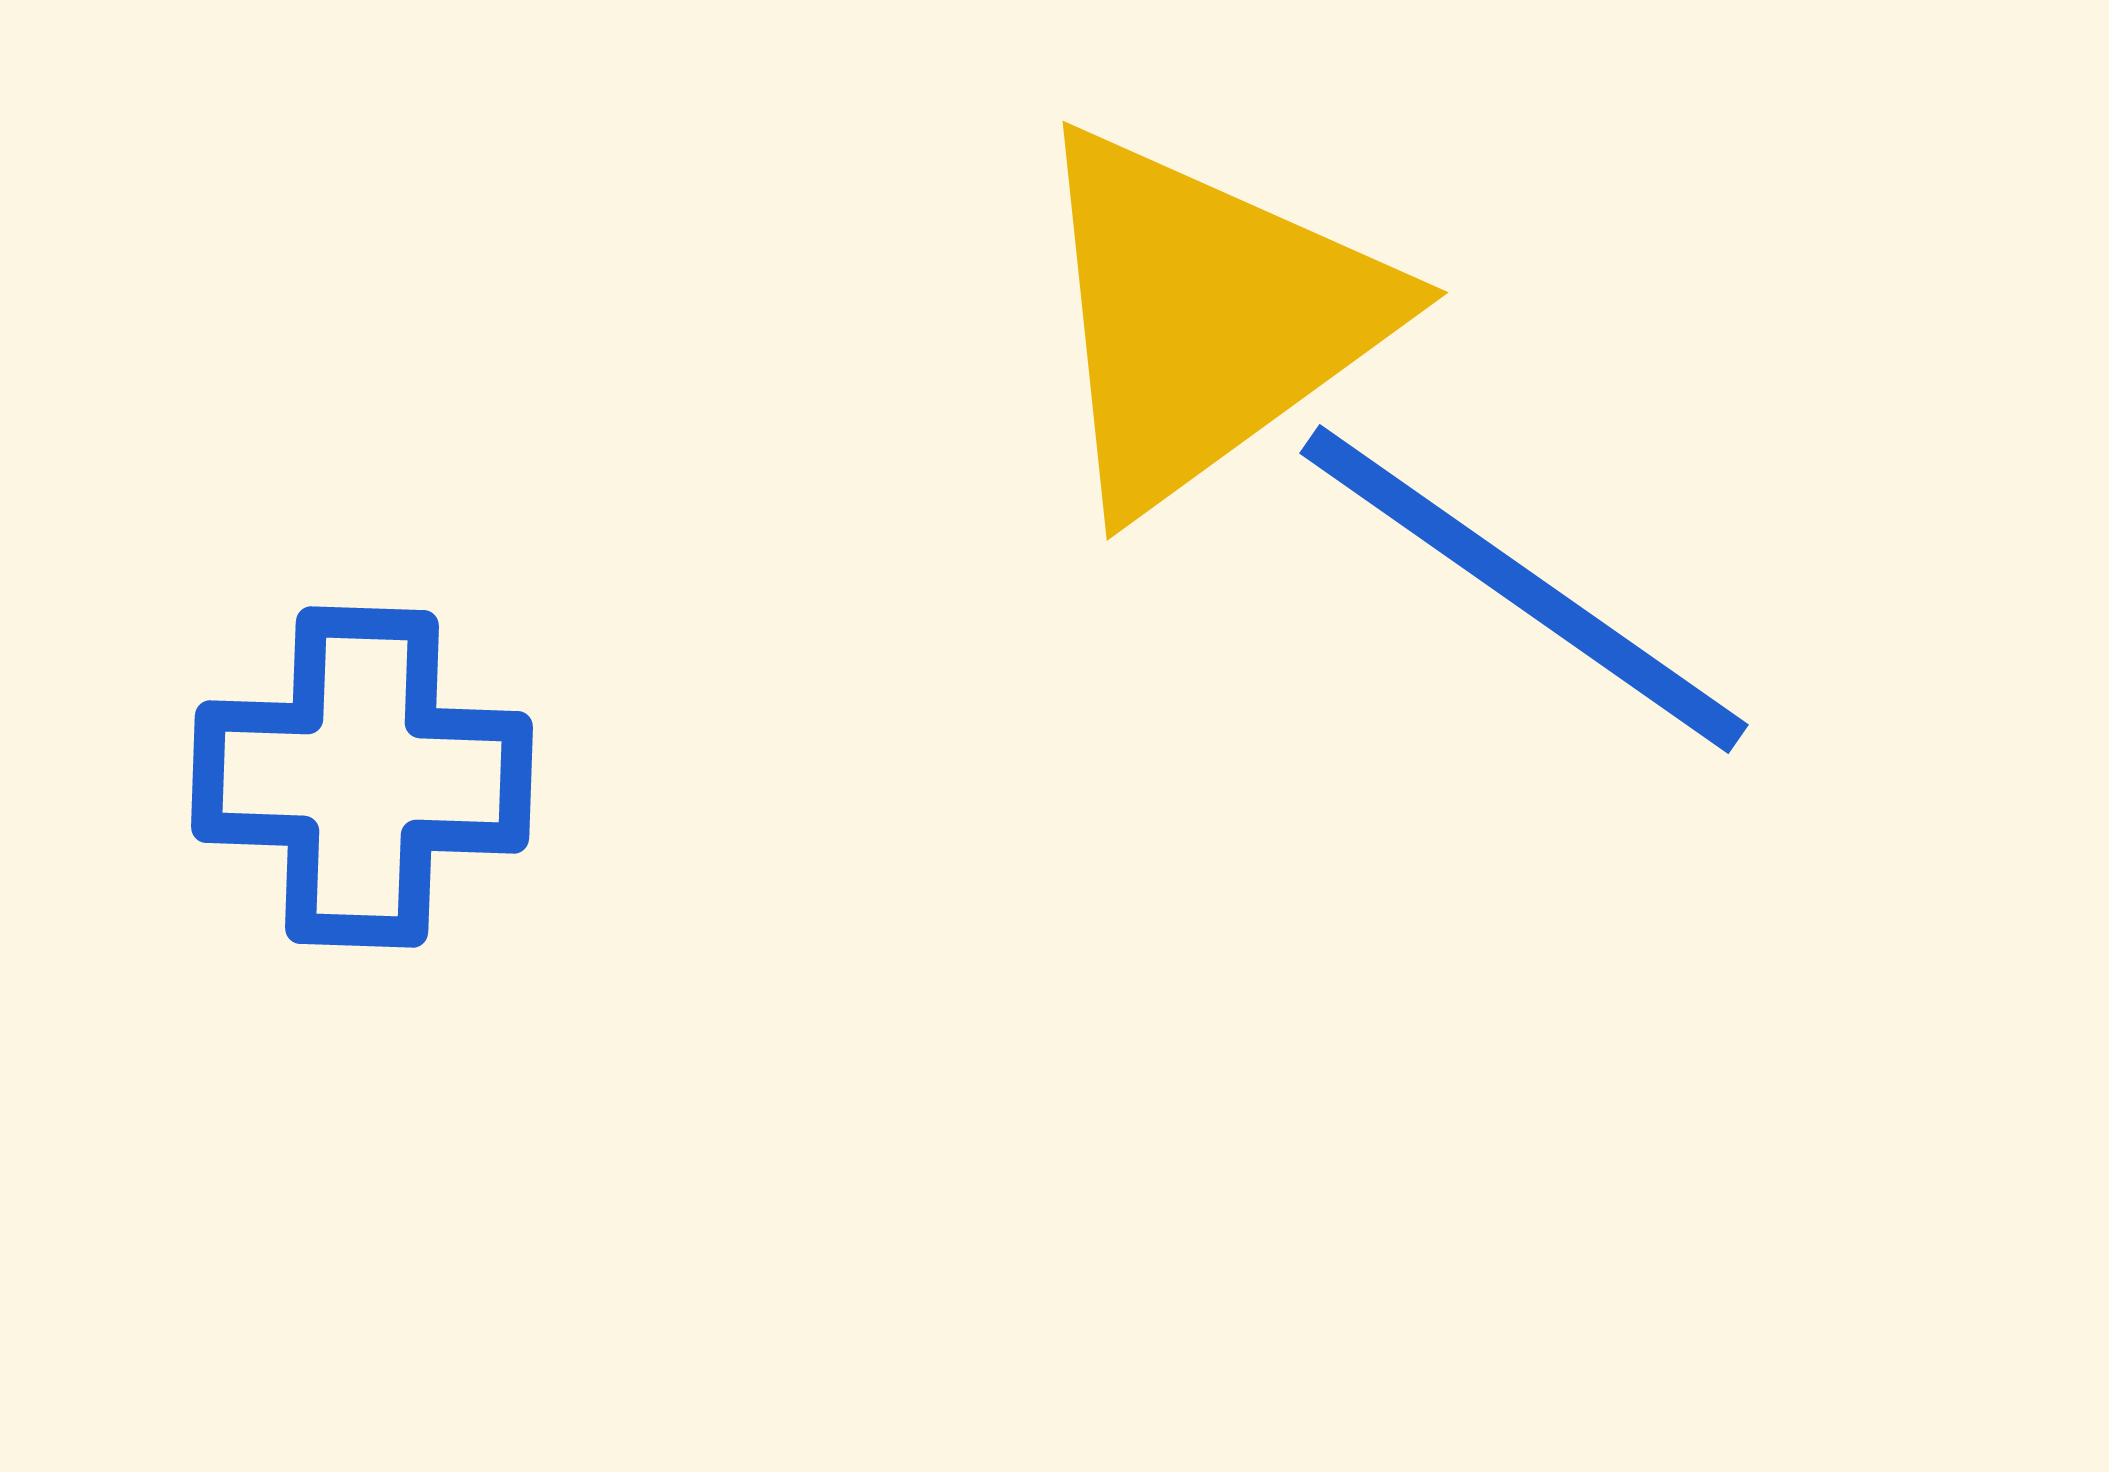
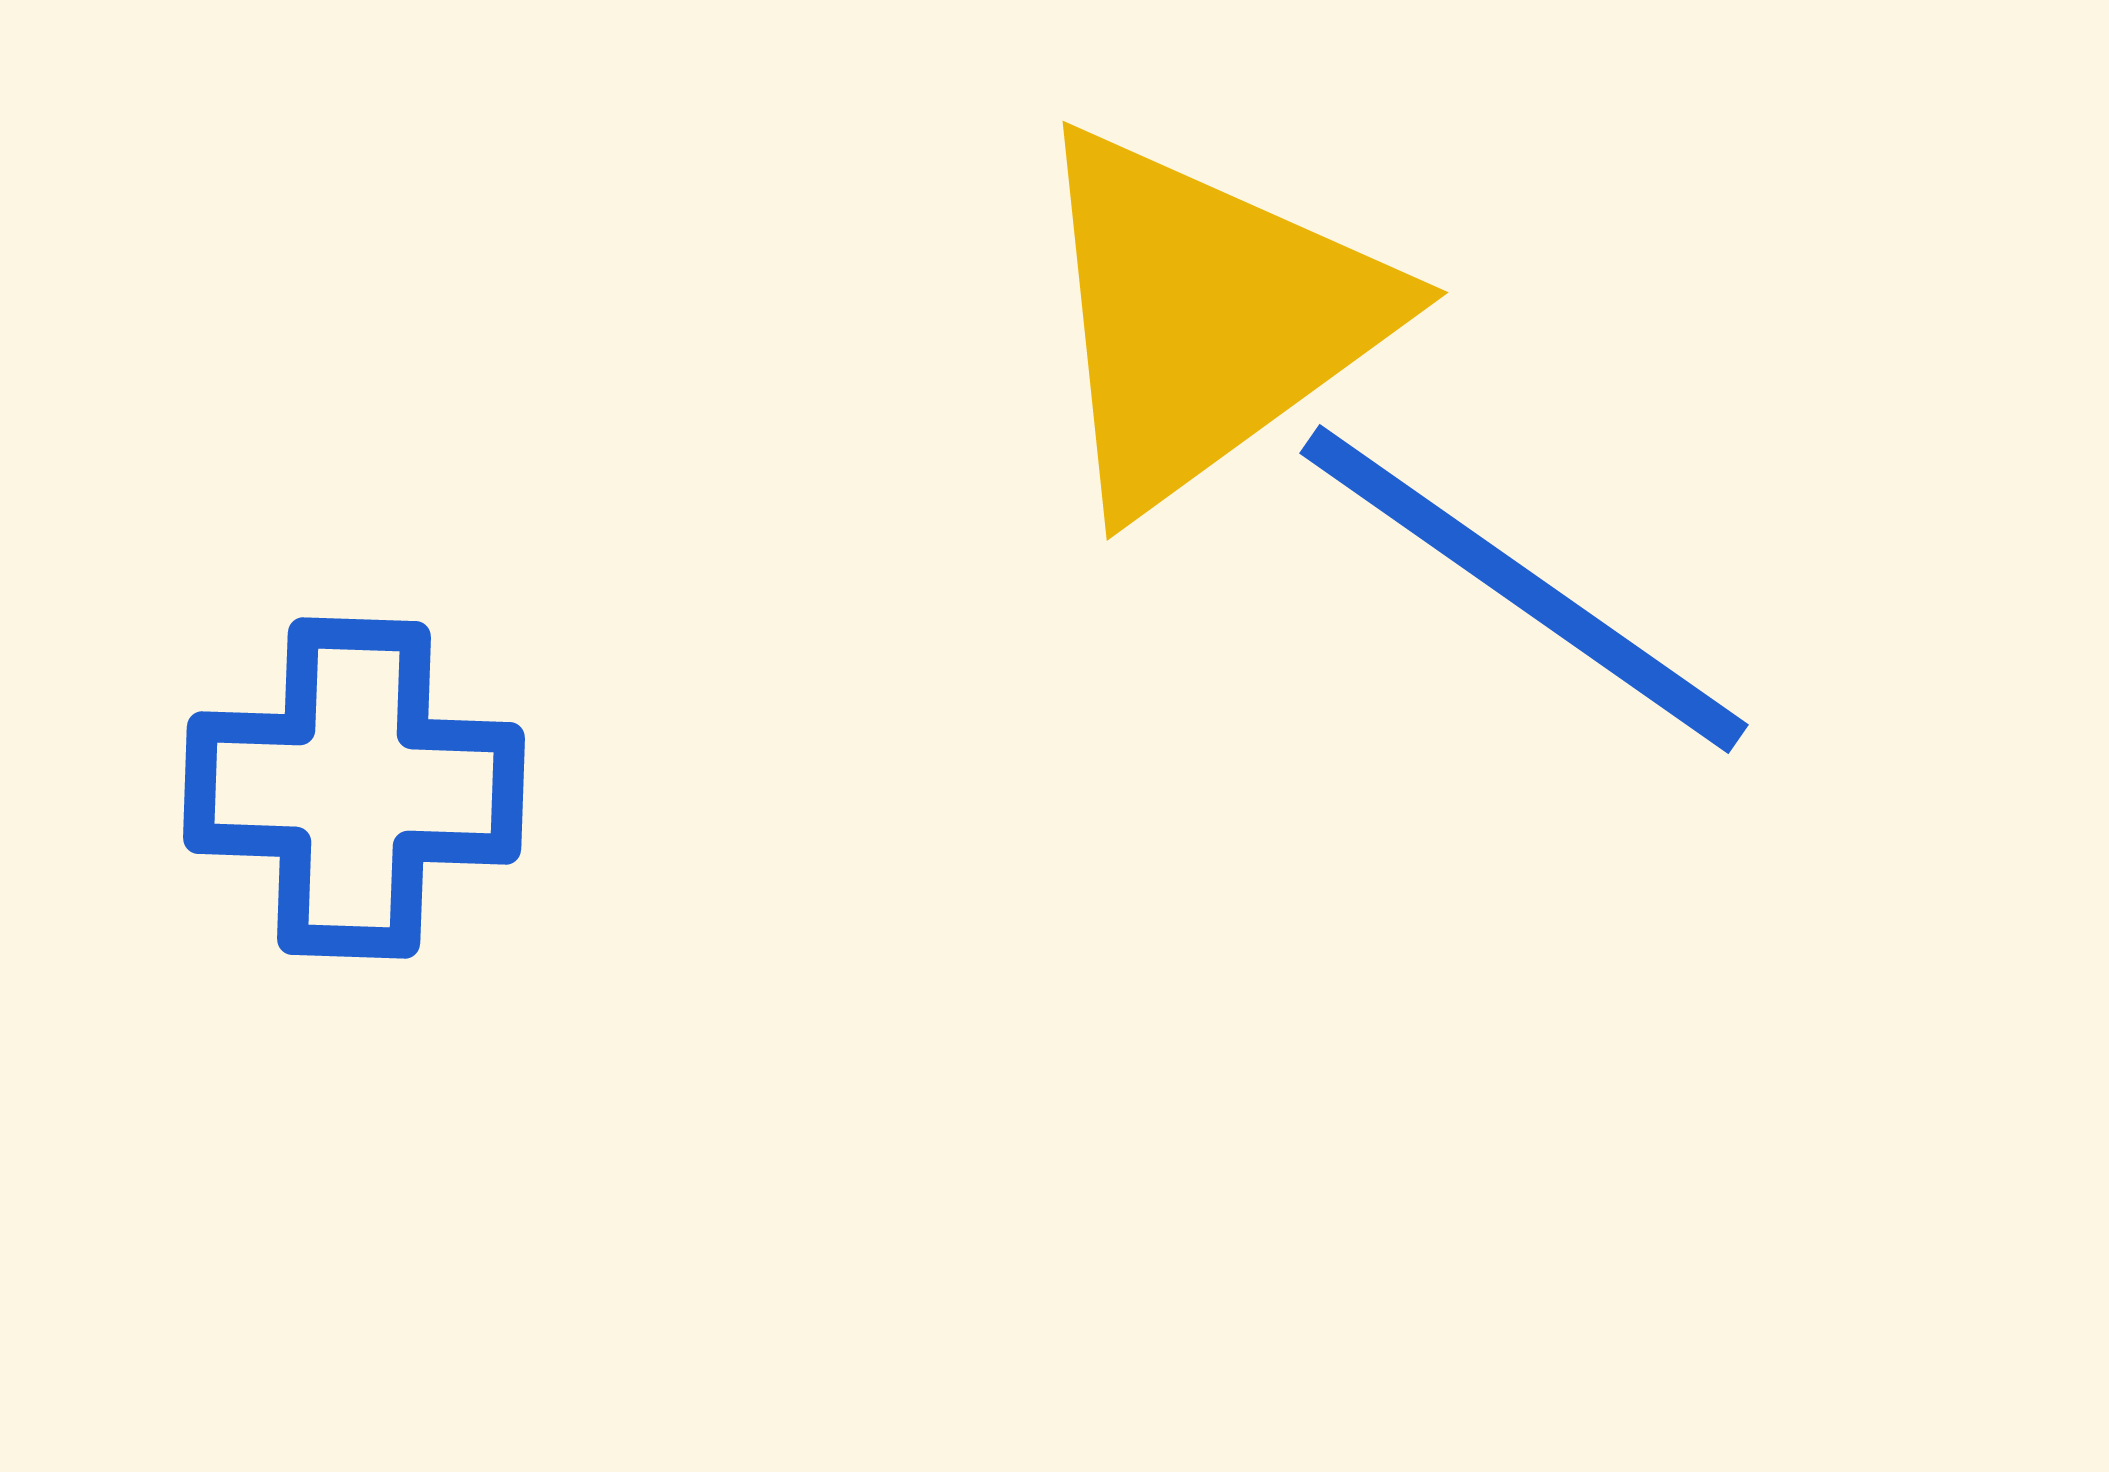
blue cross: moved 8 px left, 11 px down
